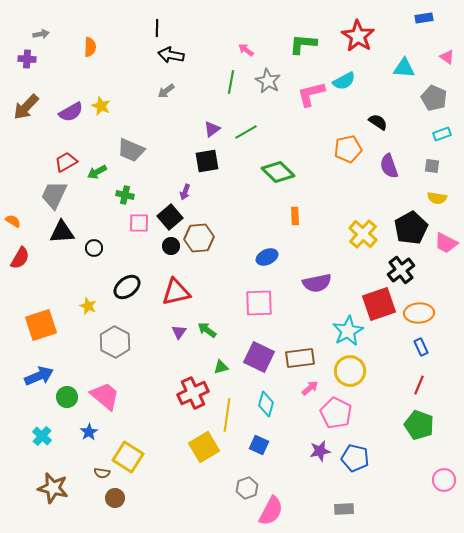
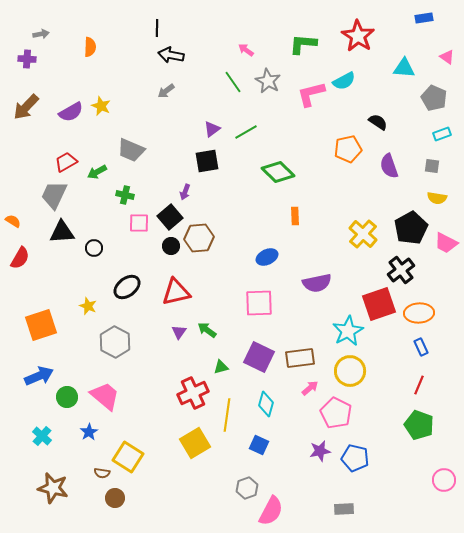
green line at (231, 82): moved 2 px right; rotated 45 degrees counterclockwise
yellow square at (204, 447): moved 9 px left, 4 px up
